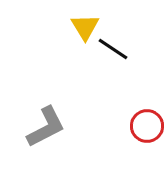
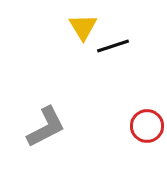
yellow triangle: moved 2 px left
black line: moved 3 px up; rotated 52 degrees counterclockwise
